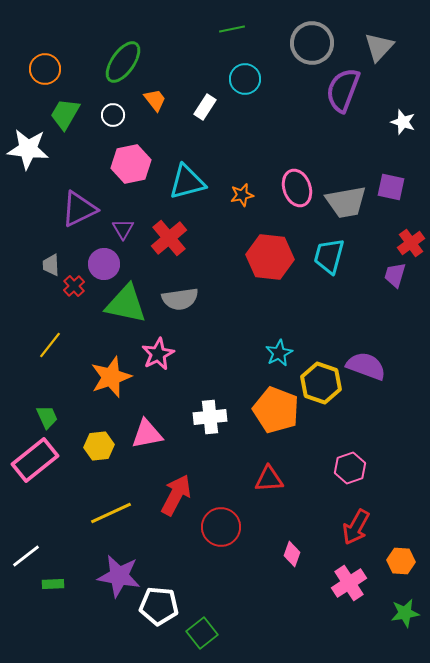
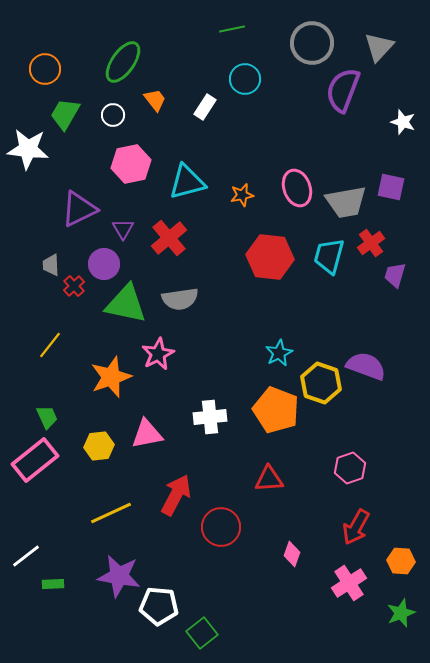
red cross at (411, 243): moved 40 px left
green star at (405, 613): moved 4 px left; rotated 12 degrees counterclockwise
